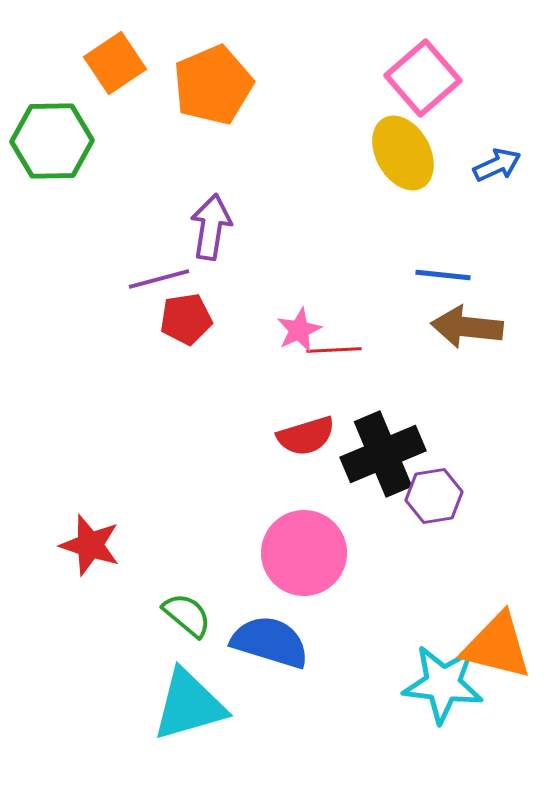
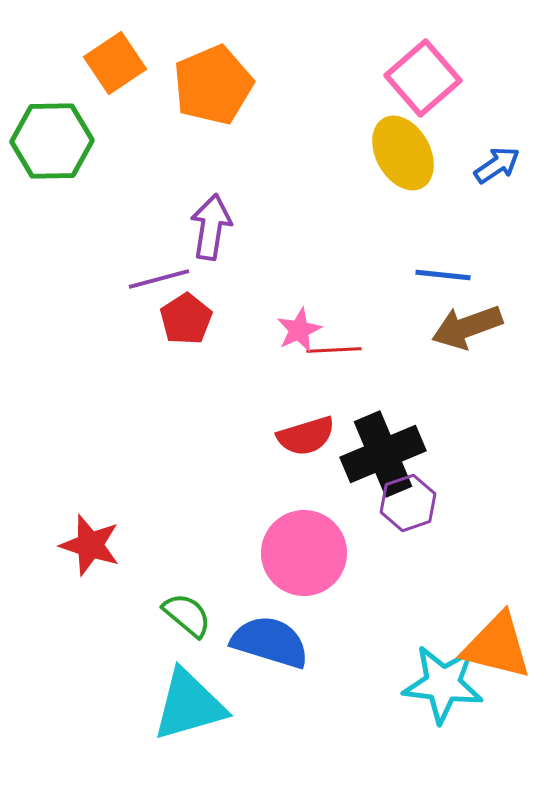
blue arrow: rotated 9 degrees counterclockwise
red pentagon: rotated 24 degrees counterclockwise
brown arrow: rotated 26 degrees counterclockwise
purple hexagon: moved 26 px left, 7 px down; rotated 10 degrees counterclockwise
